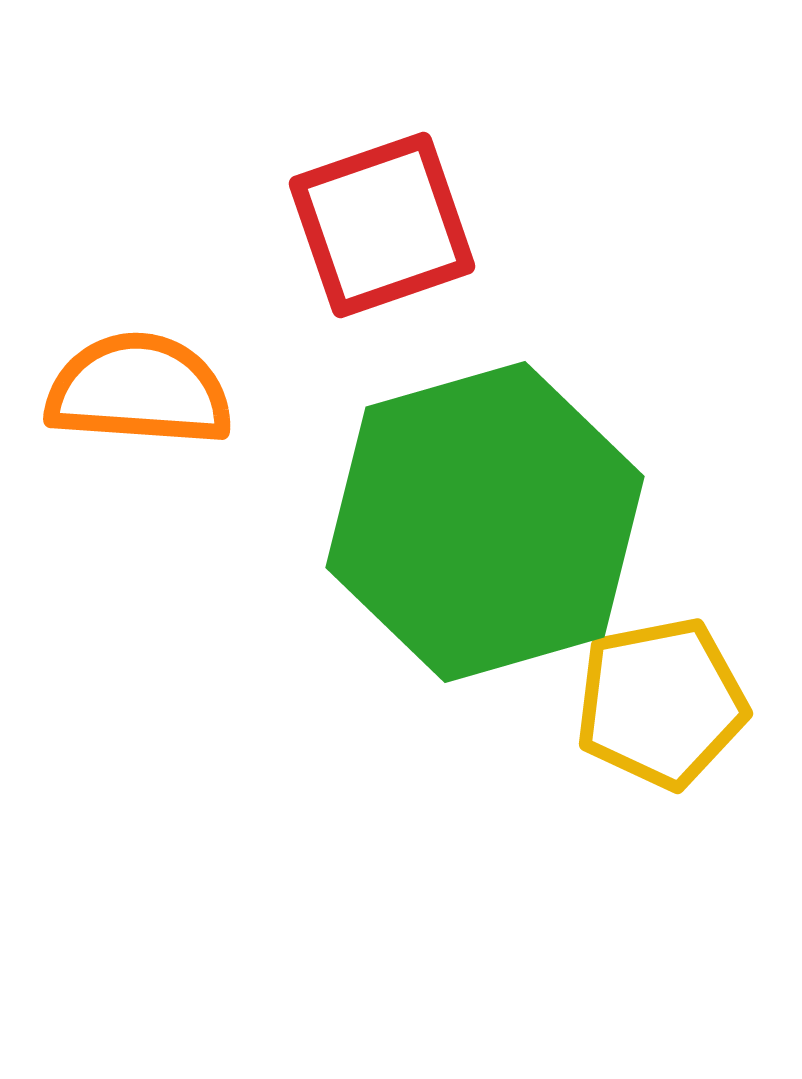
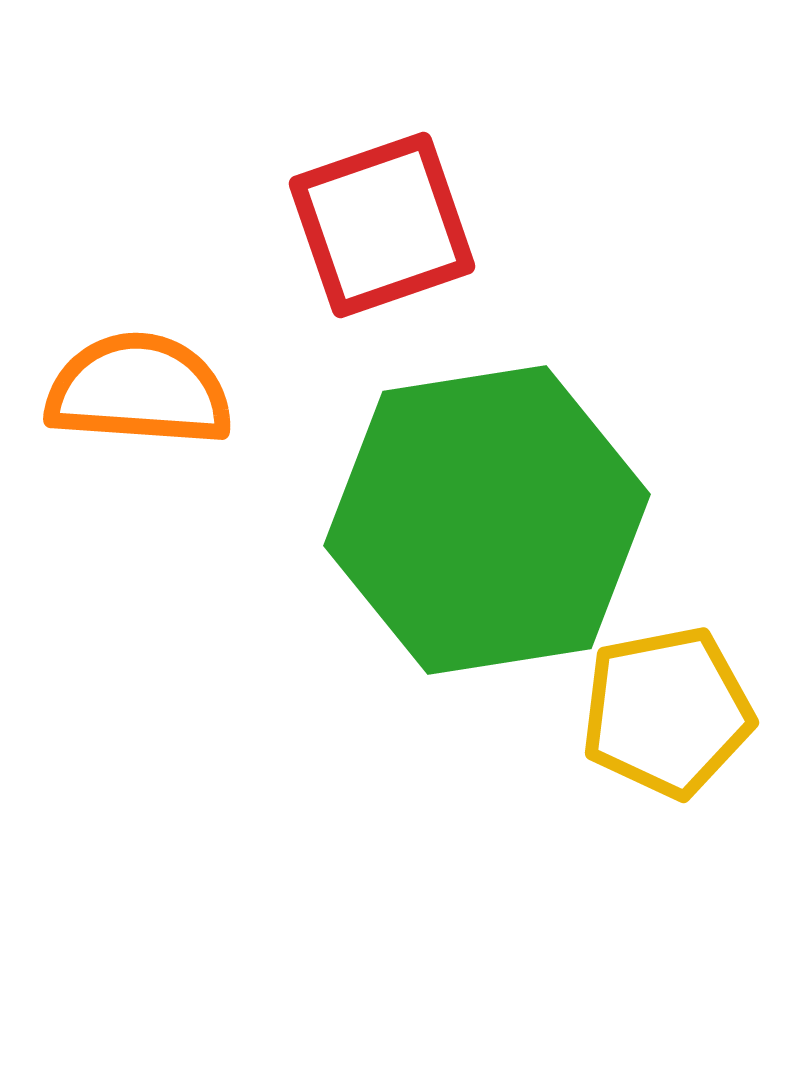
green hexagon: moved 2 px right, 2 px up; rotated 7 degrees clockwise
yellow pentagon: moved 6 px right, 9 px down
